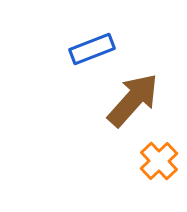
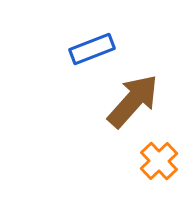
brown arrow: moved 1 px down
